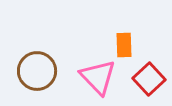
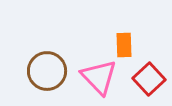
brown circle: moved 10 px right
pink triangle: moved 1 px right
